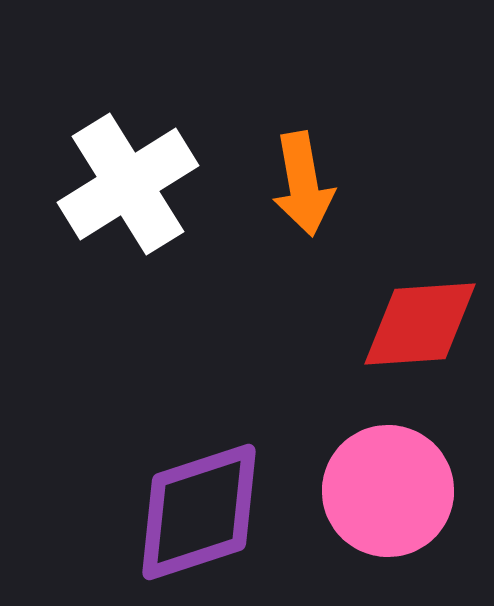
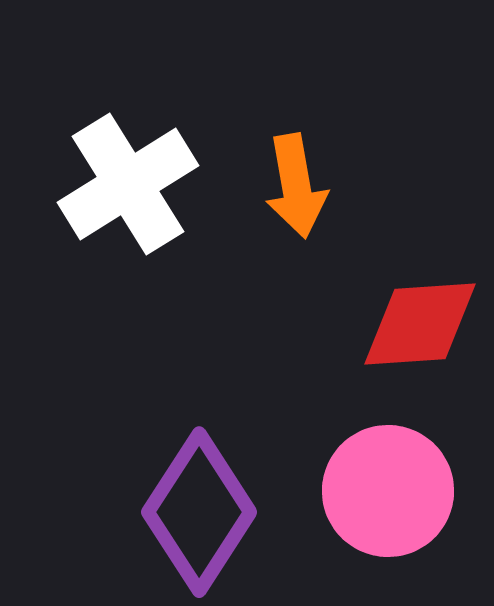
orange arrow: moved 7 px left, 2 px down
purple diamond: rotated 39 degrees counterclockwise
